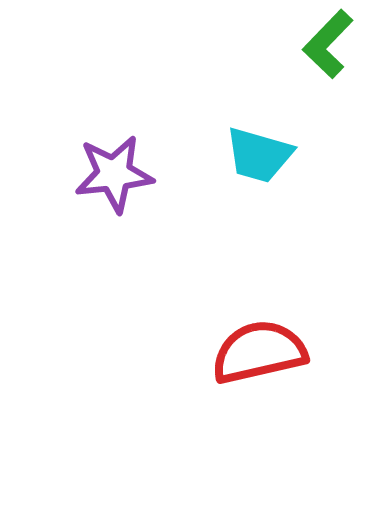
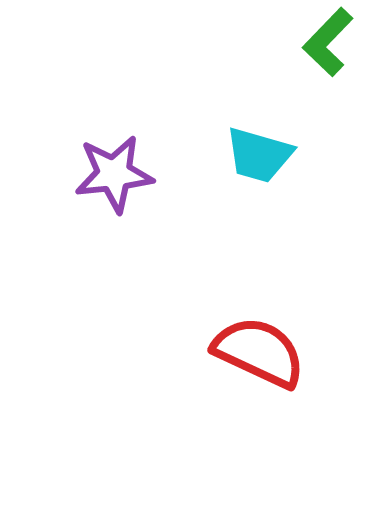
green L-shape: moved 2 px up
red semicircle: rotated 38 degrees clockwise
